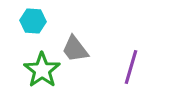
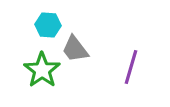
cyan hexagon: moved 15 px right, 4 px down
